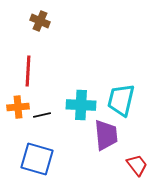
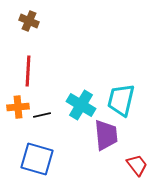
brown cross: moved 11 px left
cyan cross: rotated 28 degrees clockwise
